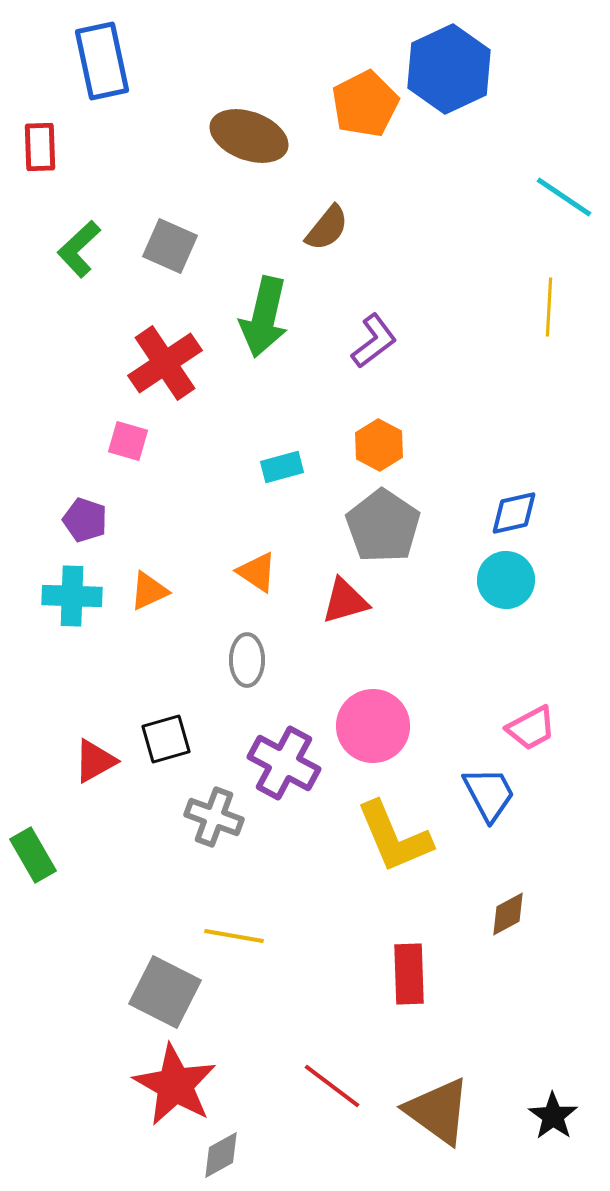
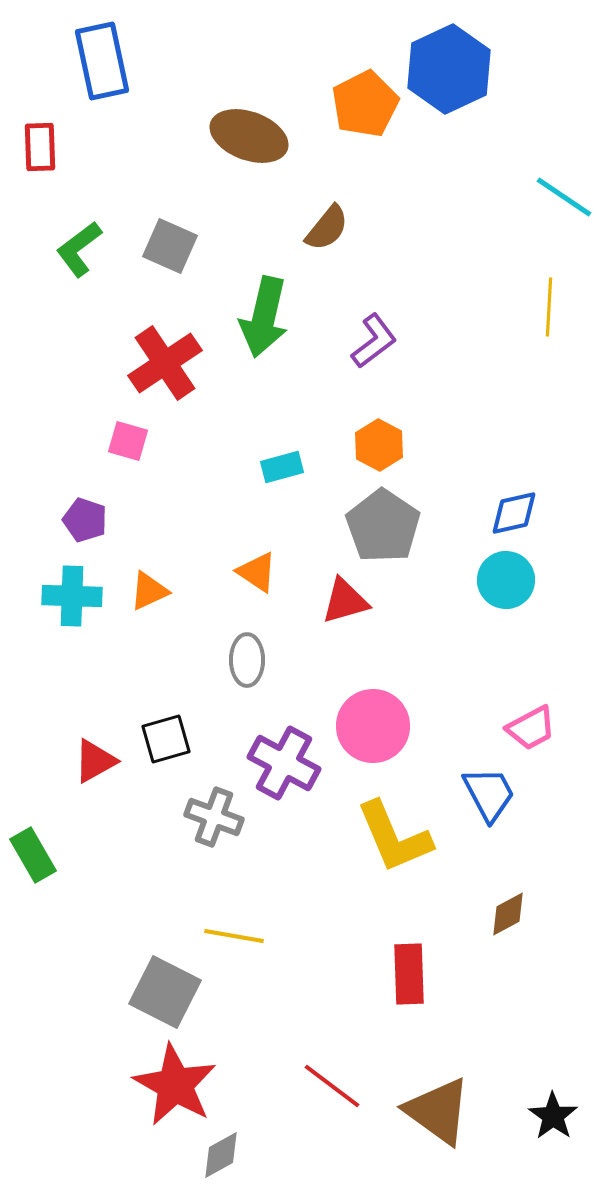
green L-shape at (79, 249): rotated 6 degrees clockwise
